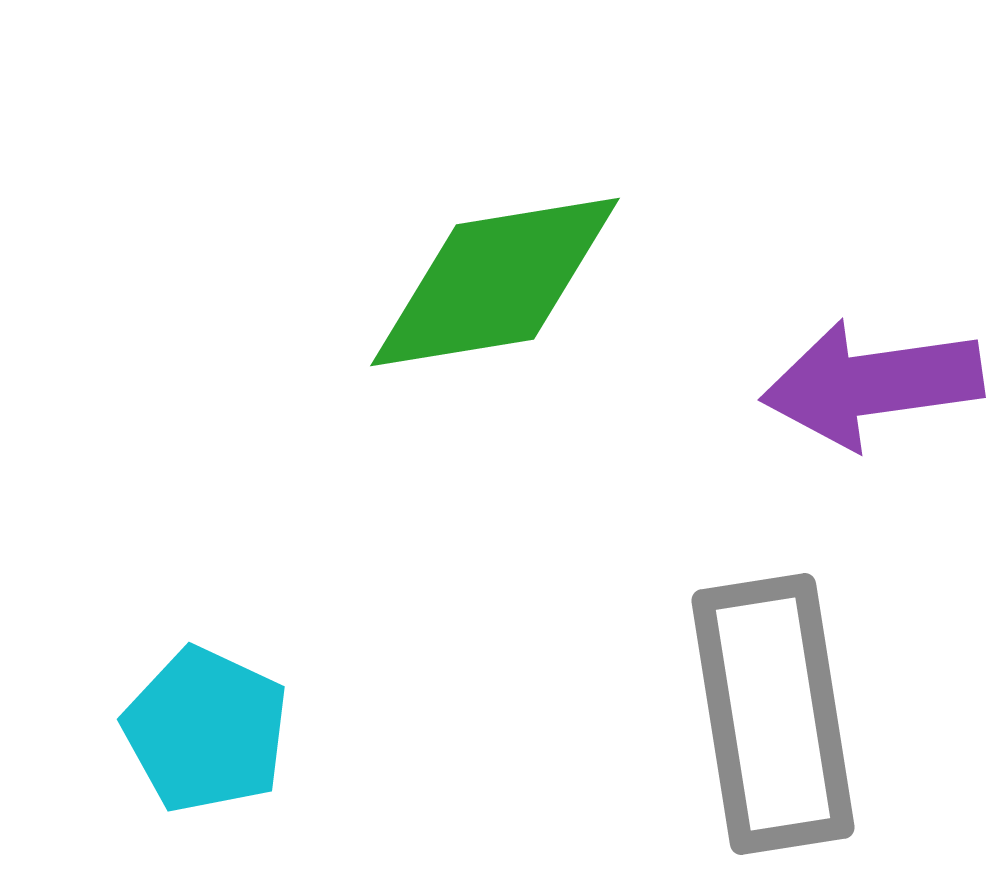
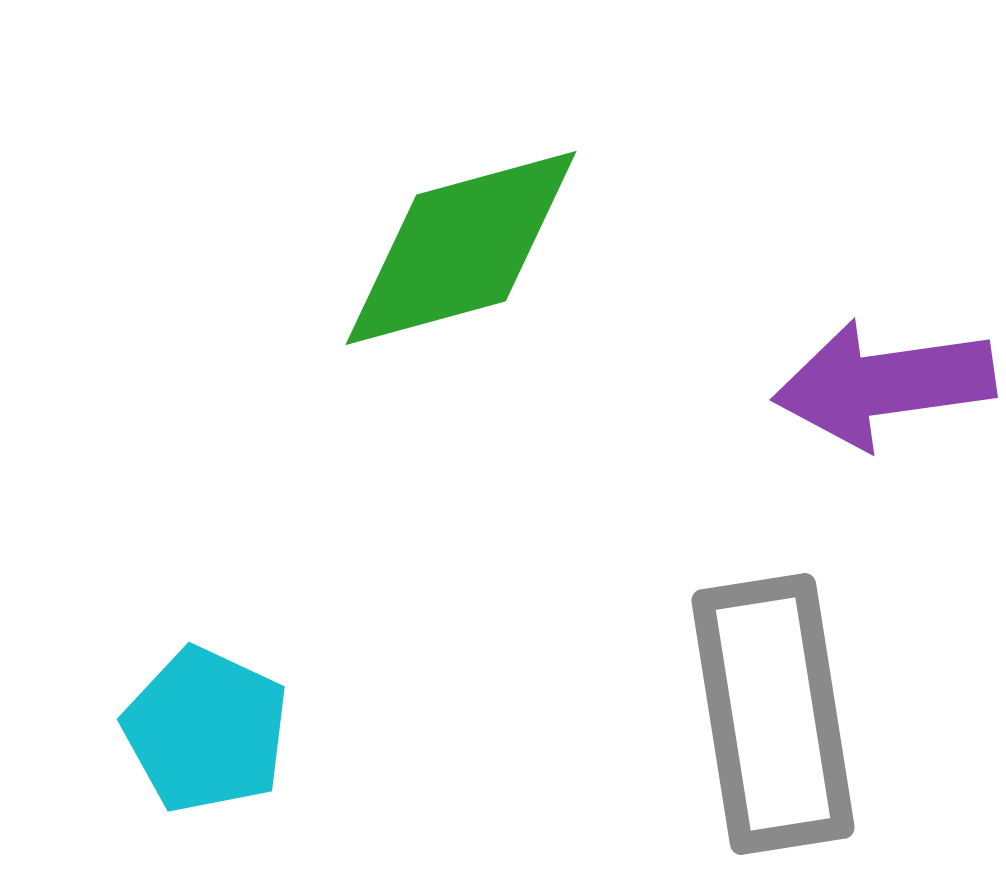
green diamond: moved 34 px left, 34 px up; rotated 6 degrees counterclockwise
purple arrow: moved 12 px right
